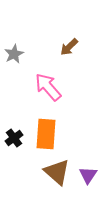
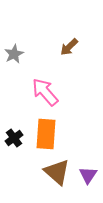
pink arrow: moved 3 px left, 5 px down
